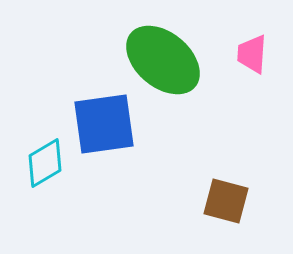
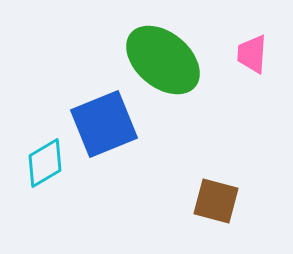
blue square: rotated 14 degrees counterclockwise
brown square: moved 10 px left
